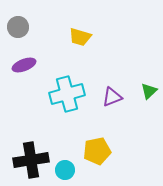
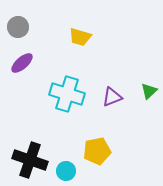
purple ellipse: moved 2 px left, 2 px up; rotated 20 degrees counterclockwise
cyan cross: rotated 32 degrees clockwise
black cross: moved 1 px left; rotated 28 degrees clockwise
cyan circle: moved 1 px right, 1 px down
